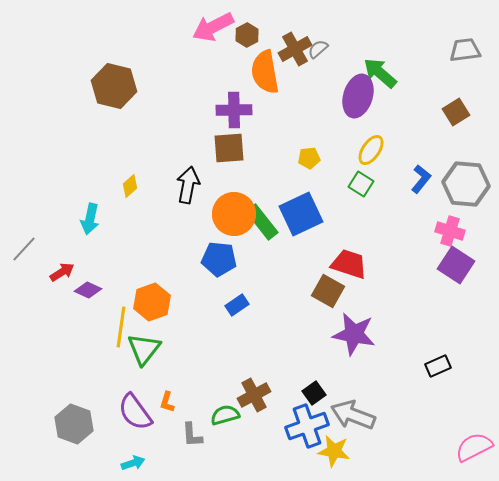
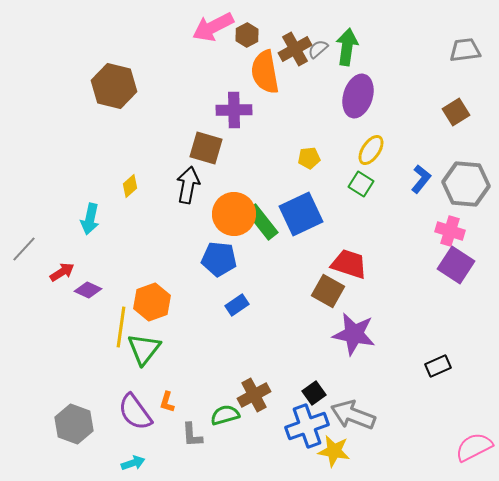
green arrow at (380, 73): moved 33 px left, 26 px up; rotated 57 degrees clockwise
brown square at (229, 148): moved 23 px left; rotated 20 degrees clockwise
